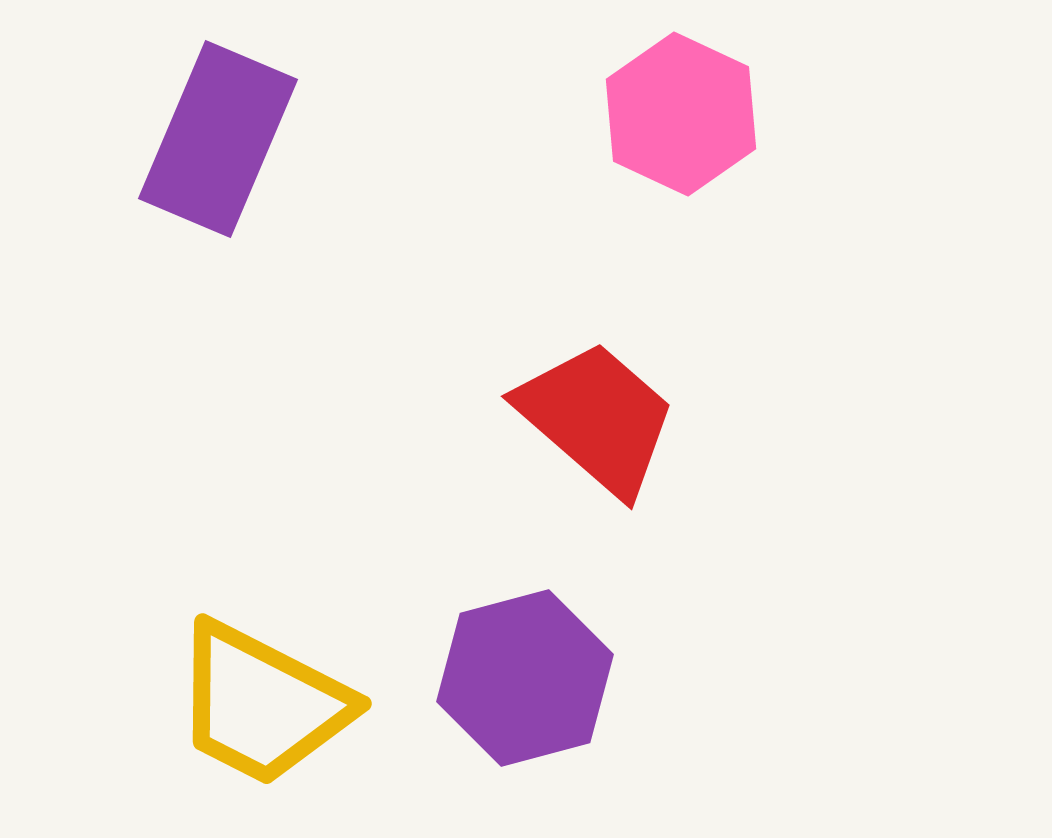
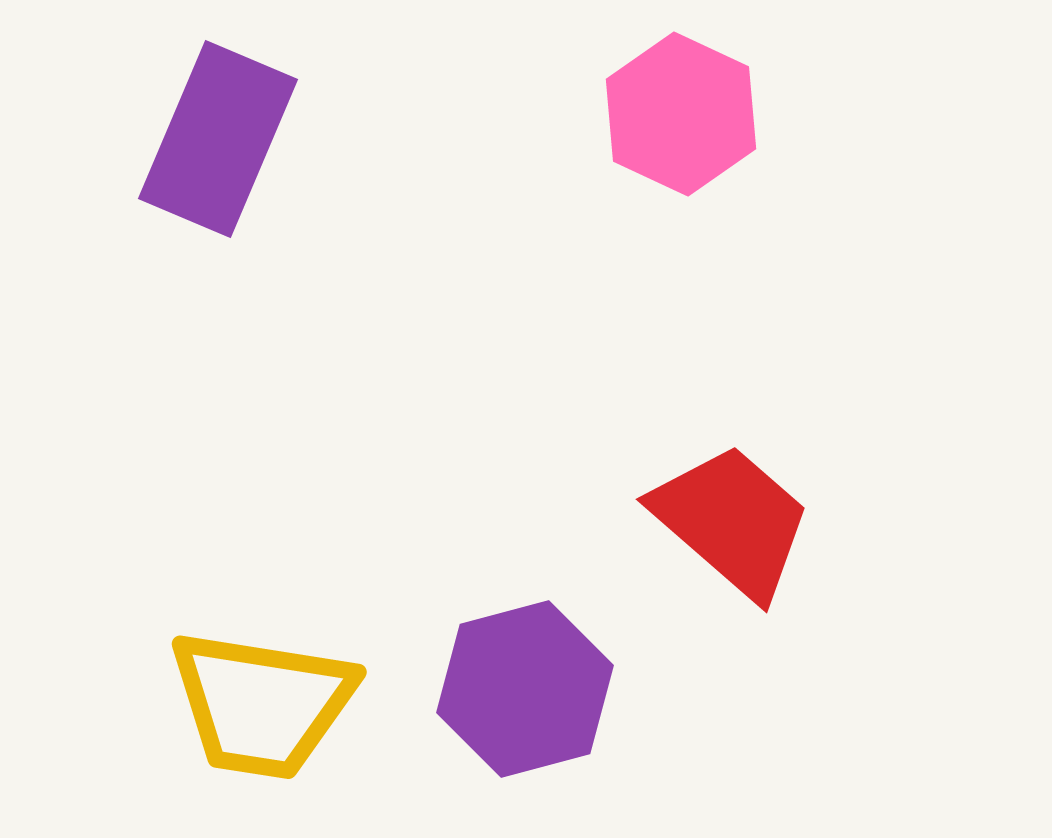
red trapezoid: moved 135 px right, 103 px down
purple hexagon: moved 11 px down
yellow trapezoid: rotated 18 degrees counterclockwise
